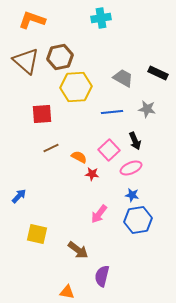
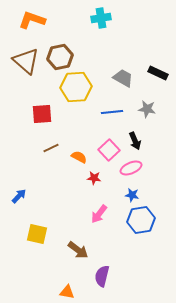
red star: moved 2 px right, 4 px down
blue hexagon: moved 3 px right
